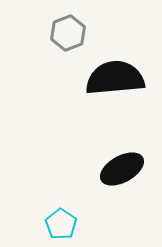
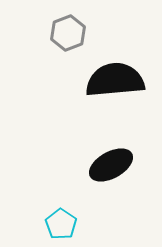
black semicircle: moved 2 px down
black ellipse: moved 11 px left, 4 px up
